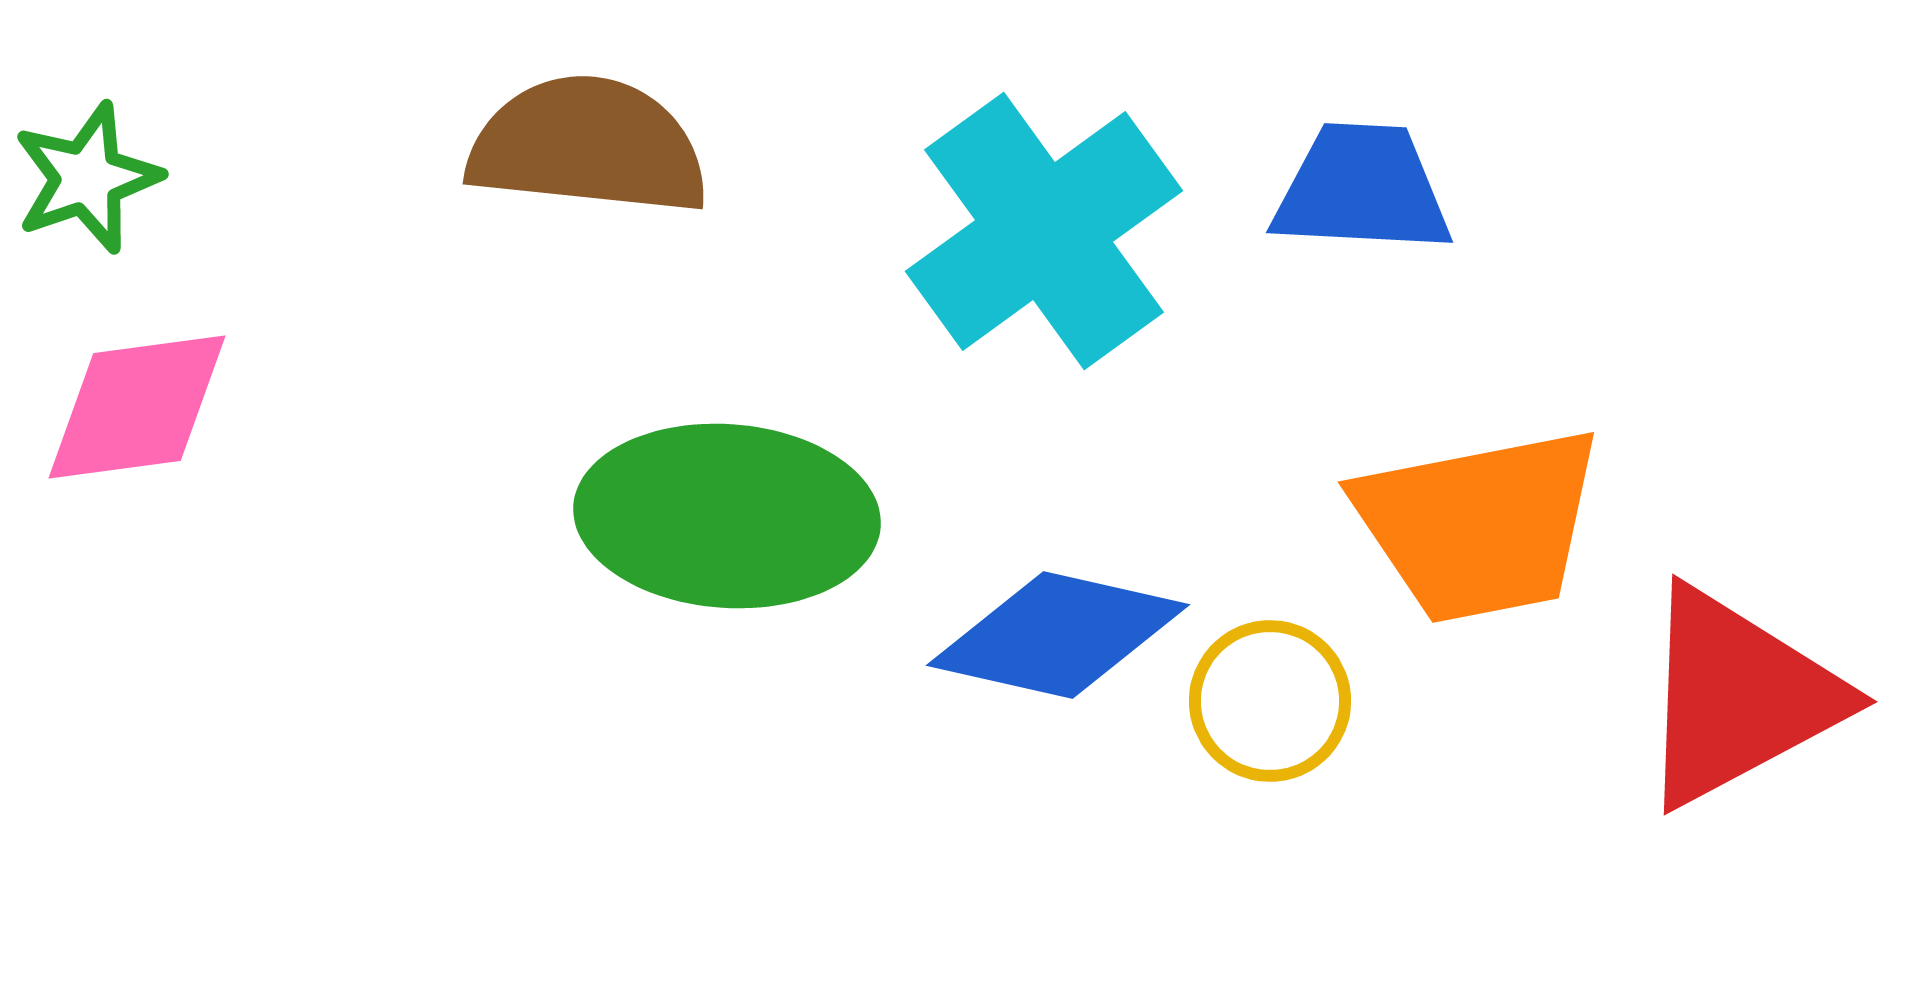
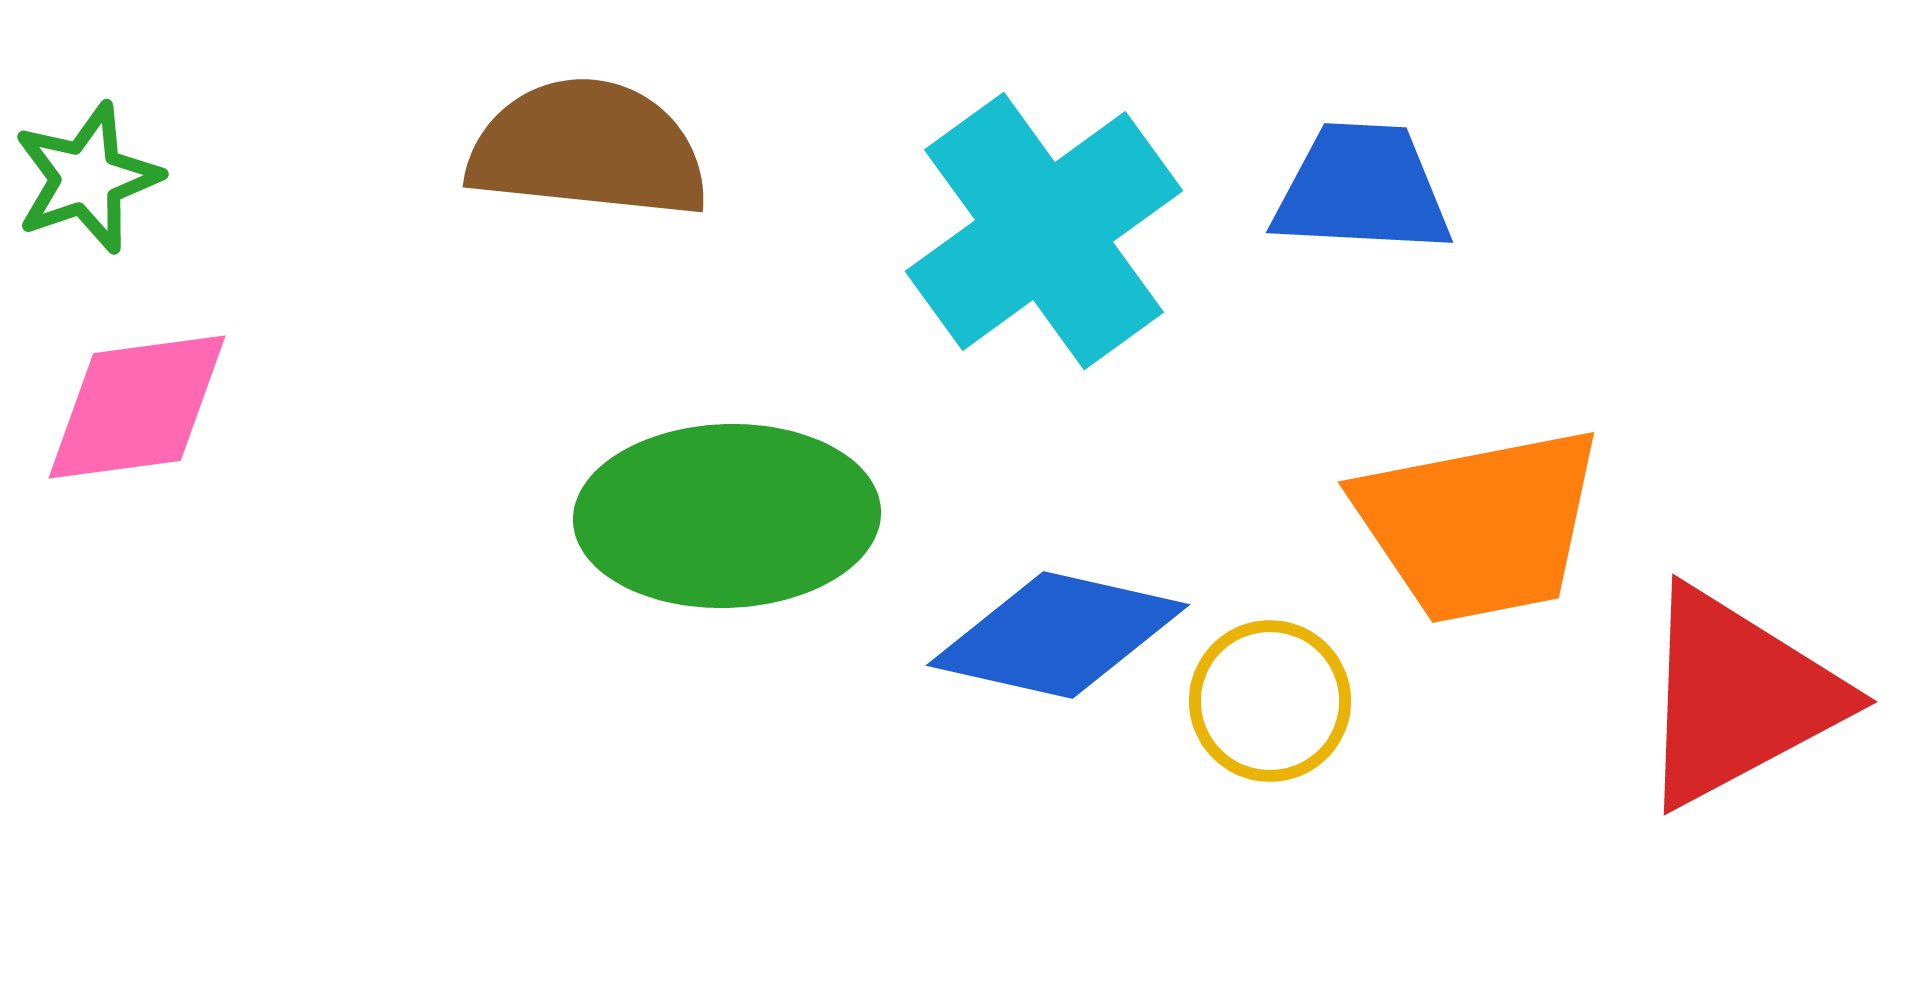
brown semicircle: moved 3 px down
green ellipse: rotated 6 degrees counterclockwise
